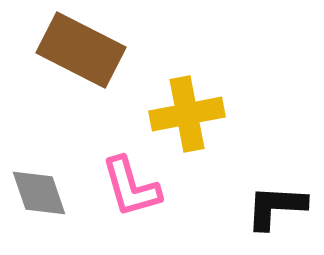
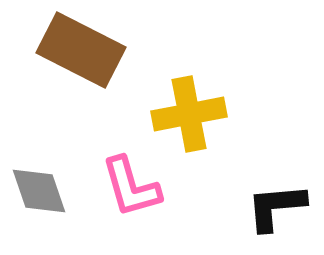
yellow cross: moved 2 px right
gray diamond: moved 2 px up
black L-shape: rotated 8 degrees counterclockwise
